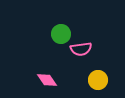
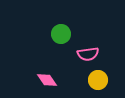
pink semicircle: moved 7 px right, 5 px down
